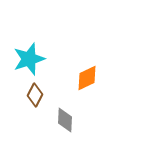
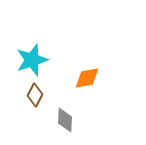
cyan star: moved 3 px right, 1 px down
orange diamond: rotated 16 degrees clockwise
